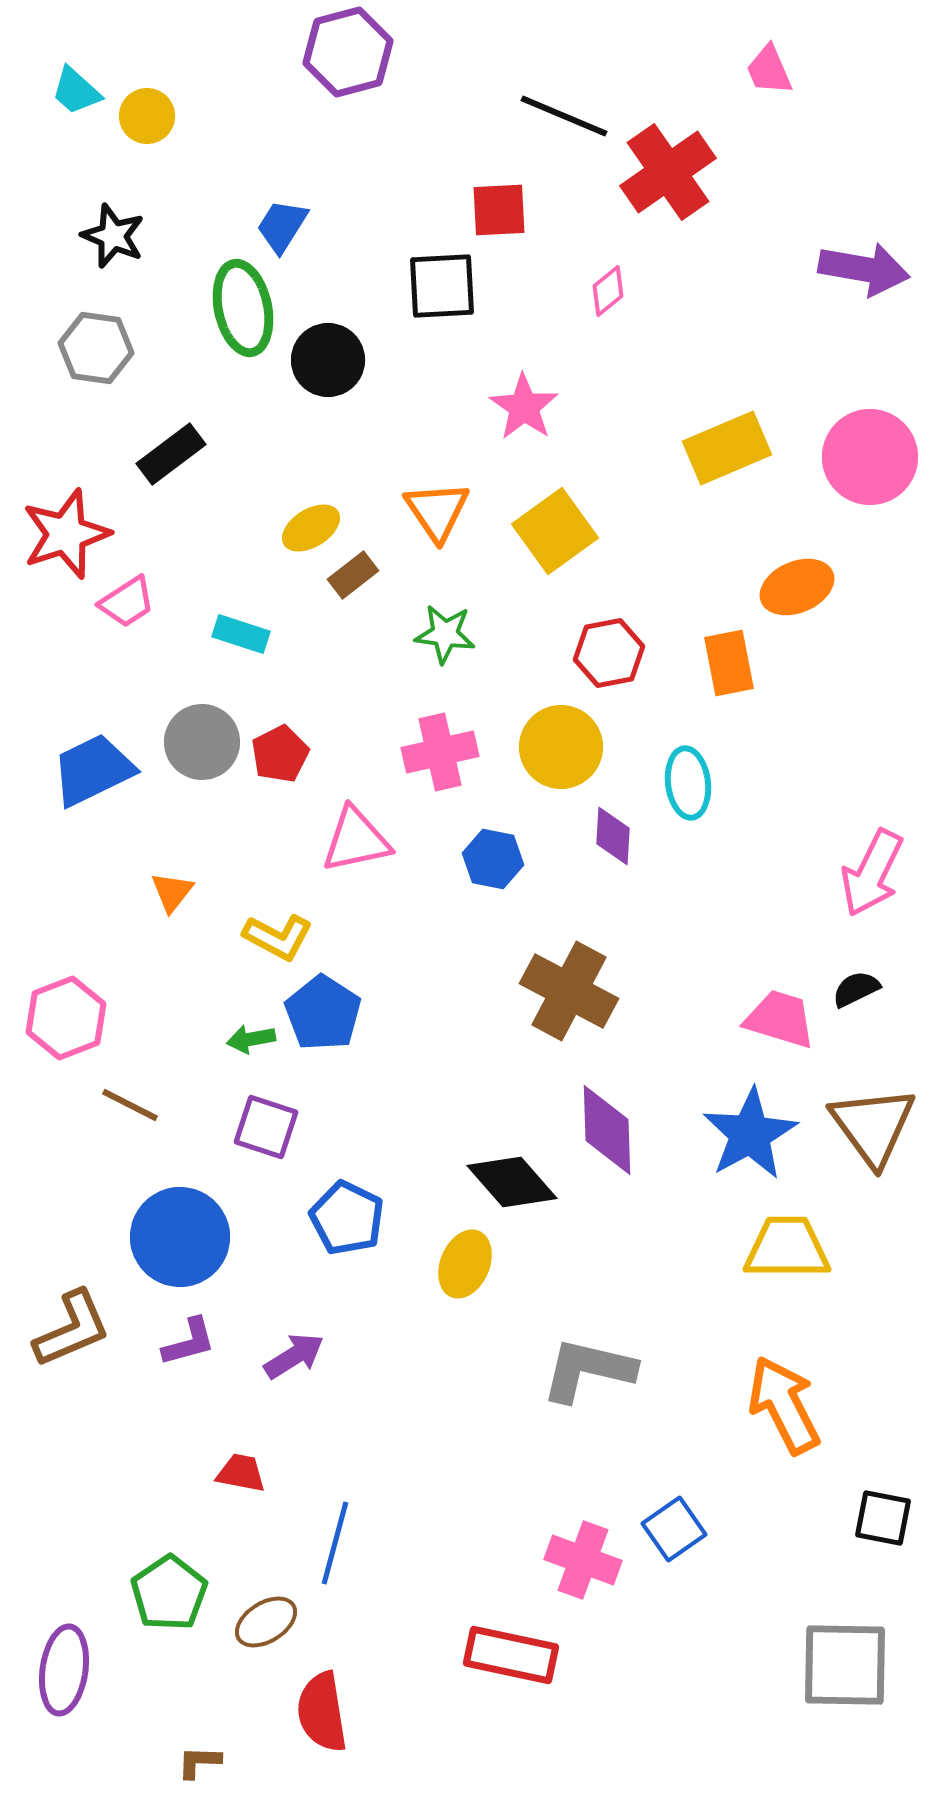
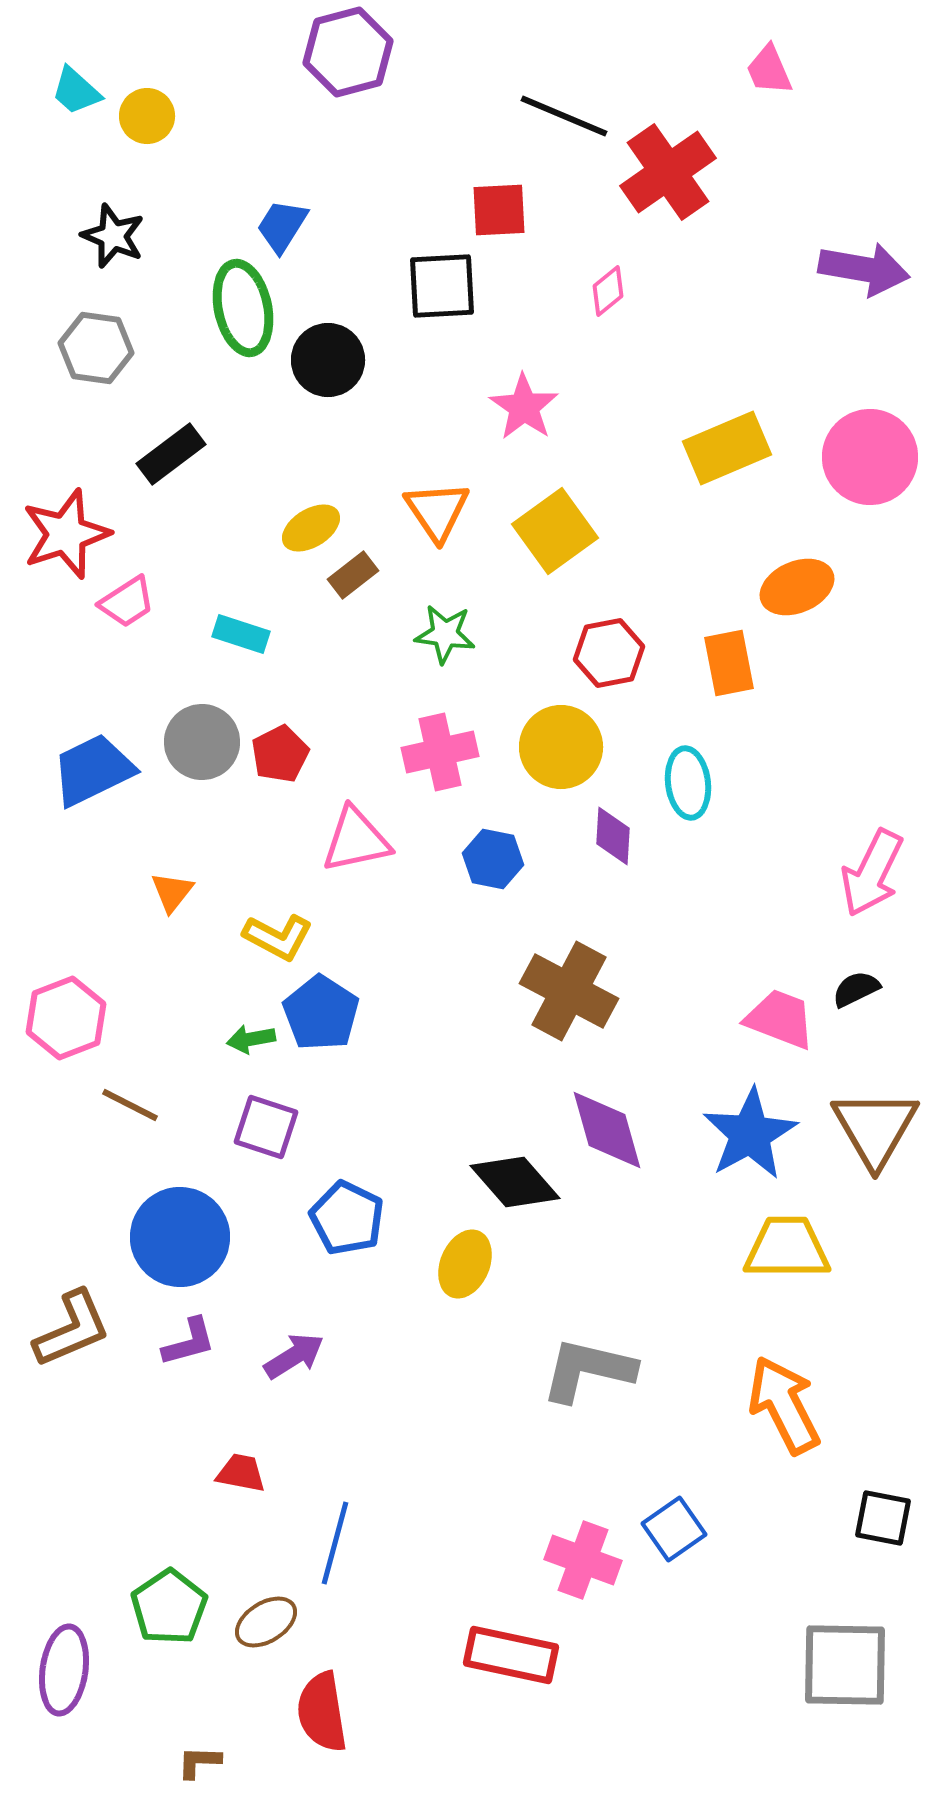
blue pentagon at (323, 1013): moved 2 px left
pink trapezoid at (780, 1019): rotated 4 degrees clockwise
brown triangle at (873, 1126): moved 2 px right, 2 px down; rotated 6 degrees clockwise
purple diamond at (607, 1130): rotated 14 degrees counterclockwise
black diamond at (512, 1182): moved 3 px right
green pentagon at (169, 1593): moved 14 px down
